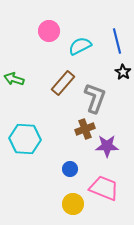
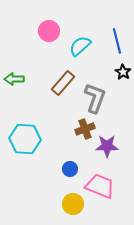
cyan semicircle: rotated 15 degrees counterclockwise
green arrow: rotated 18 degrees counterclockwise
pink trapezoid: moved 4 px left, 2 px up
